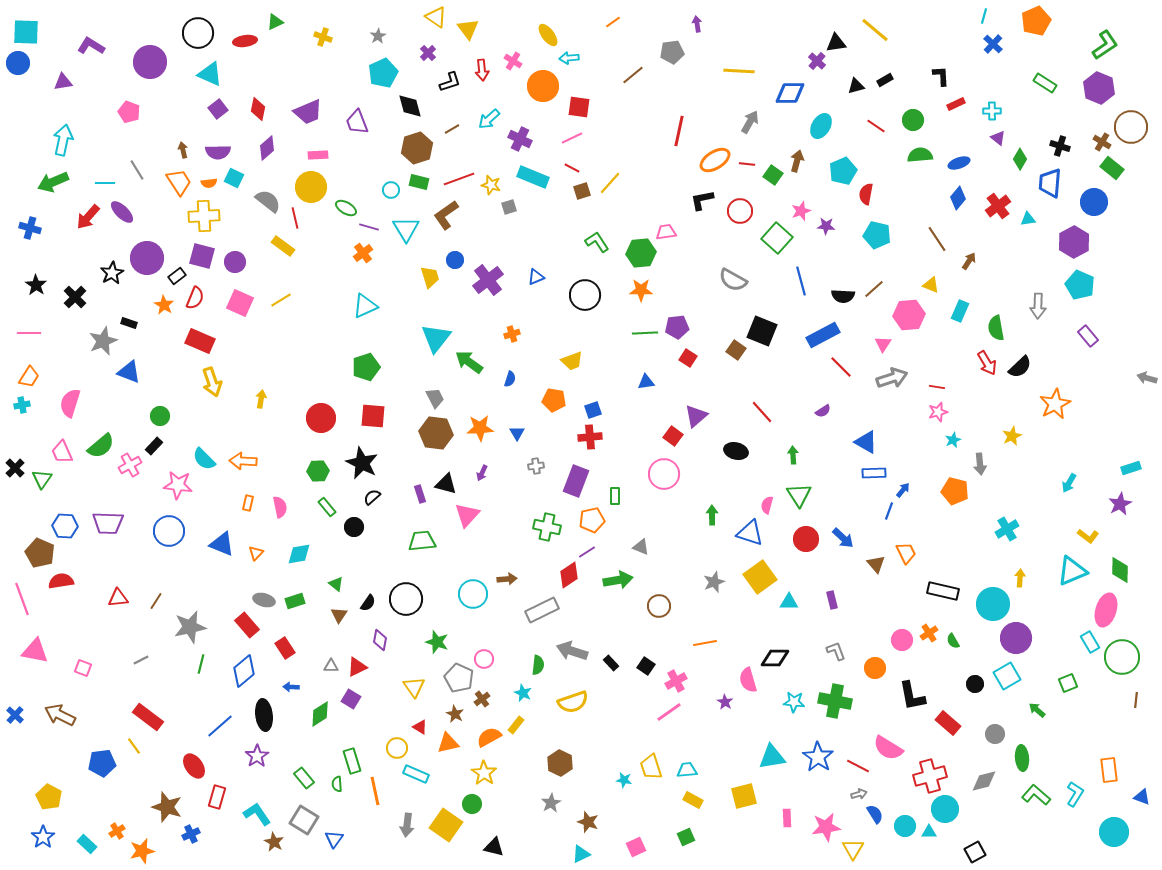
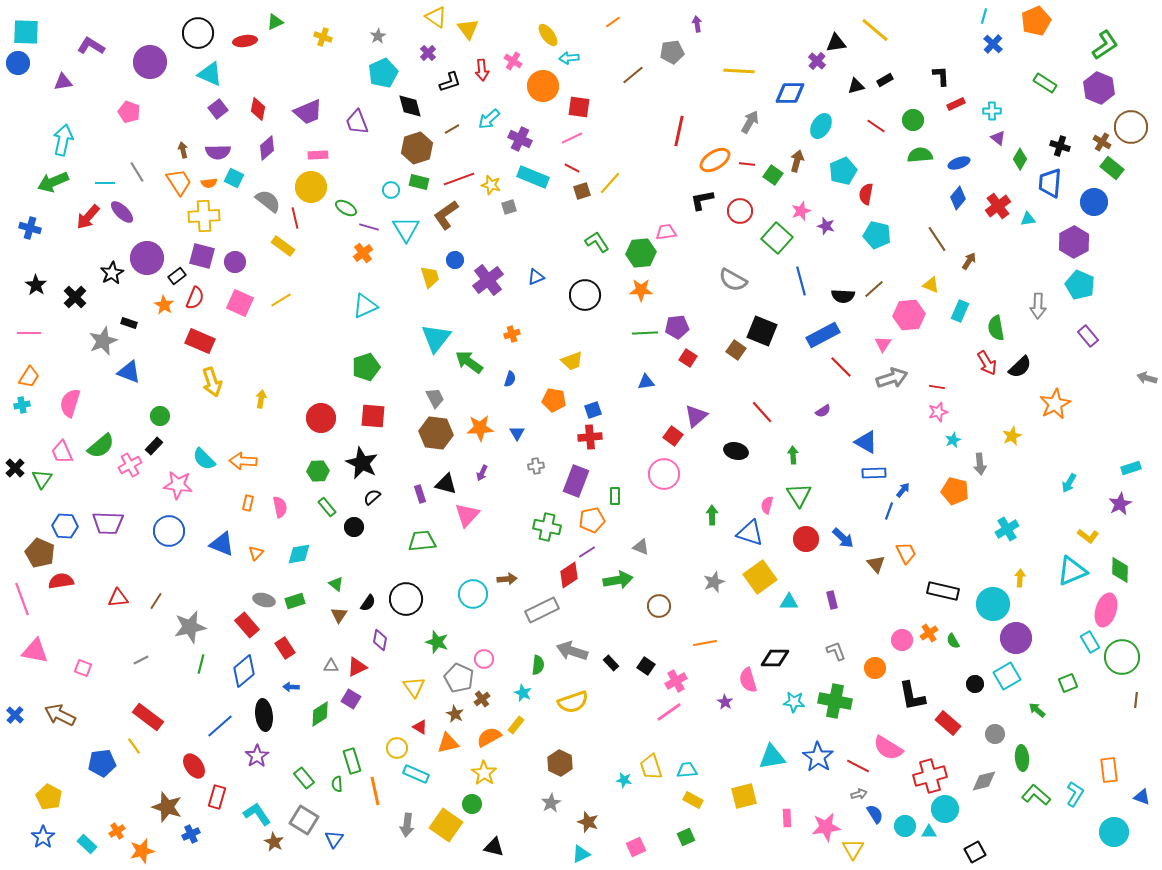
gray line at (137, 170): moved 2 px down
purple star at (826, 226): rotated 12 degrees clockwise
